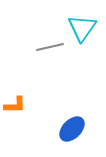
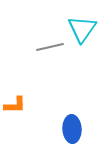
cyan triangle: moved 1 px down
blue ellipse: rotated 48 degrees counterclockwise
